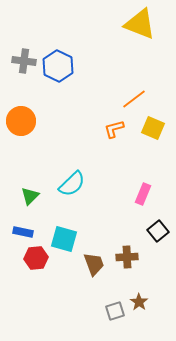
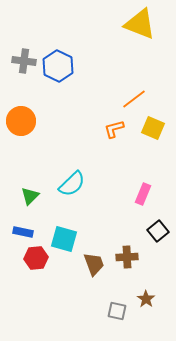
brown star: moved 7 px right, 3 px up
gray square: moved 2 px right; rotated 30 degrees clockwise
